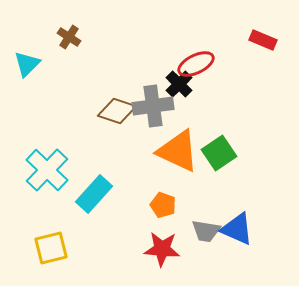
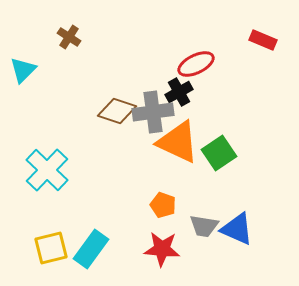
cyan triangle: moved 4 px left, 6 px down
black cross: moved 8 px down; rotated 16 degrees clockwise
gray cross: moved 6 px down
orange triangle: moved 9 px up
cyan rectangle: moved 3 px left, 55 px down; rotated 6 degrees counterclockwise
gray trapezoid: moved 2 px left, 5 px up
